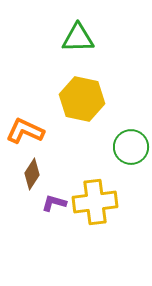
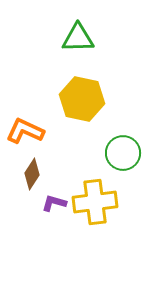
green circle: moved 8 px left, 6 px down
